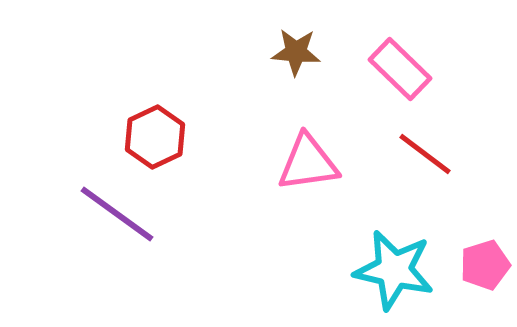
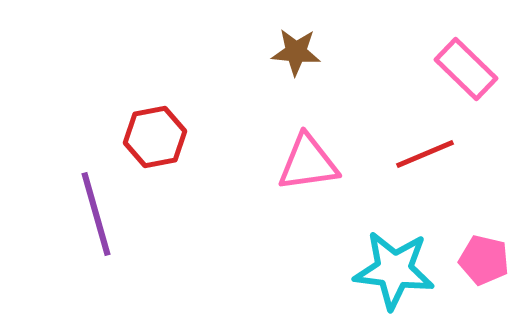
pink rectangle: moved 66 px right
red hexagon: rotated 14 degrees clockwise
red line: rotated 60 degrees counterclockwise
purple line: moved 21 px left; rotated 38 degrees clockwise
pink pentagon: moved 1 px left, 5 px up; rotated 30 degrees clockwise
cyan star: rotated 6 degrees counterclockwise
